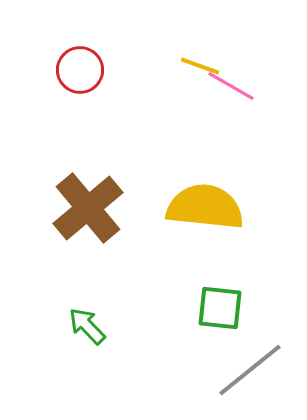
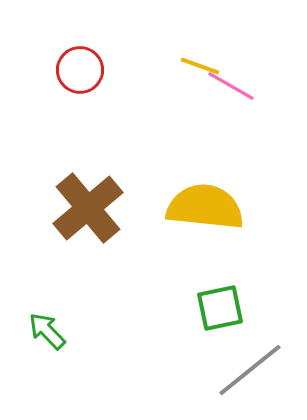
green square: rotated 18 degrees counterclockwise
green arrow: moved 40 px left, 5 px down
